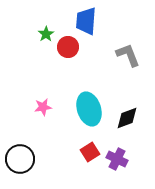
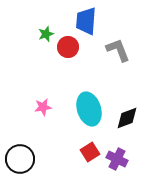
green star: rotated 14 degrees clockwise
gray L-shape: moved 10 px left, 5 px up
